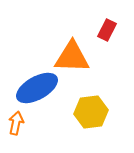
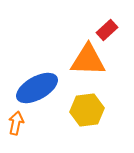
red rectangle: rotated 20 degrees clockwise
orange triangle: moved 16 px right, 3 px down
yellow hexagon: moved 4 px left, 2 px up
